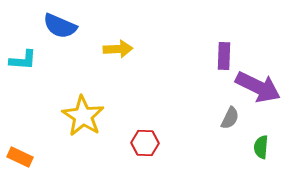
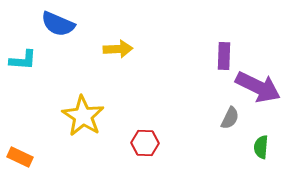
blue semicircle: moved 2 px left, 2 px up
